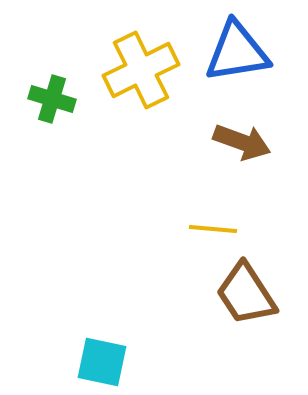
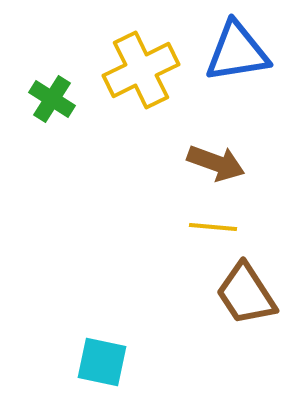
green cross: rotated 15 degrees clockwise
brown arrow: moved 26 px left, 21 px down
yellow line: moved 2 px up
